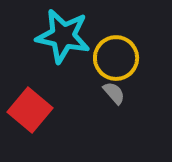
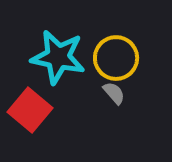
cyan star: moved 5 px left, 21 px down
